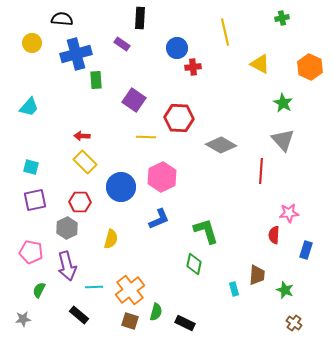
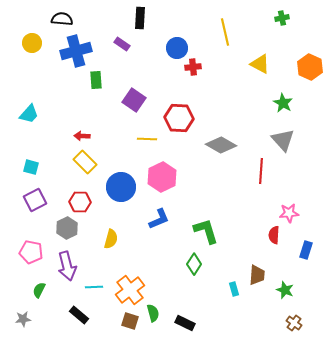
blue cross at (76, 54): moved 3 px up
cyan trapezoid at (29, 107): moved 7 px down
yellow line at (146, 137): moved 1 px right, 2 px down
purple square at (35, 200): rotated 15 degrees counterclockwise
green diamond at (194, 264): rotated 20 degrees clockwise
green semicircle at (156, 312): moved 3 px left, 1 px down; rotated 30 degrees counterclockwise
